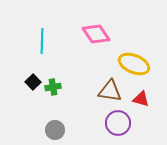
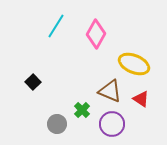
pink diamond: rotated 64 degrees clockwise
cyan line: moved 14 px right, 15 px up; rotated 30 degrees clockwise
green cross: moved 29 px right, 23 px down; rotated 35 degrees counterclockwise
brown triangle: rotated 15 degrees clockwise
red triangle: rotated 18 degrees clockwise
purple circle: moved 6 px left, 1 px down
gray circle: moved 2 px right, 6 px up
